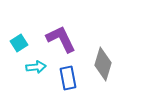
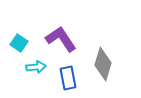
purple L-shape: rotated 8 degrees counterclockwise
cyan square: rotated 24 degrees counterclockwise
